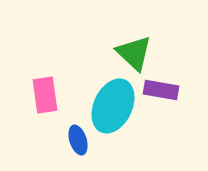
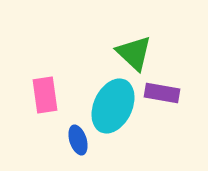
purple rectangle: moved 1 px right, 3 px down
